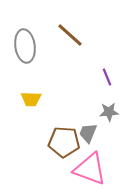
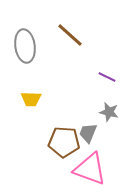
purple line: rotated 42 degrees counterclockwise
gray star: rotated 18 degrees clockwise
